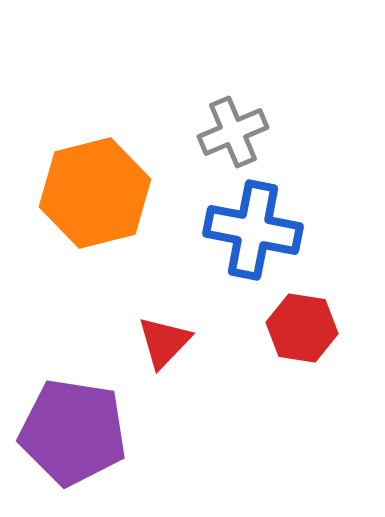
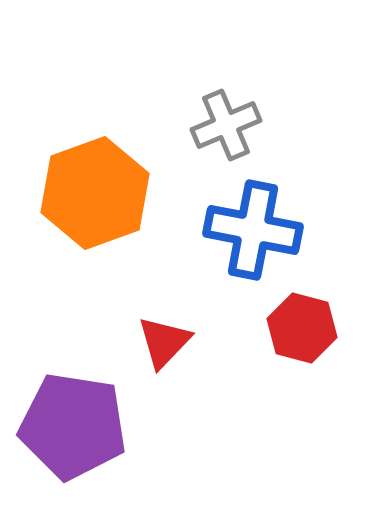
gray cross: moved 7 px left, 7 px up
orange hexagon: rotated 6 degrees counterclockwise
red hexagon: rotated 6 degrees clockwise
purple pentagon: moved 6 px up
